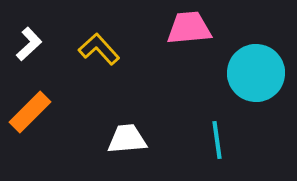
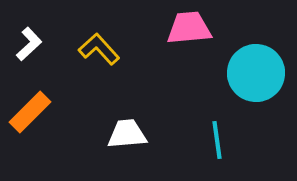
white trapezoid: moved 5 px up
